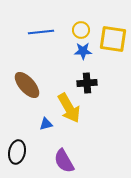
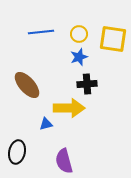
yellow circle: moved 2 px left, 4 px down
blue star: moved 4 px left, 6 px down; rotated 18 degrees counterclockwise
black cross: moved 1 px down
yellow arrow: rotated 60 degrees counterclockwise
purple semicircle: rotated 15 degrees clockwise
